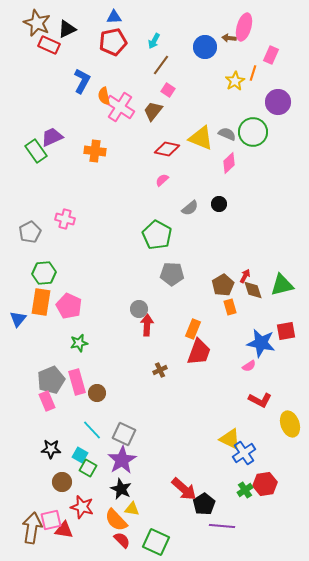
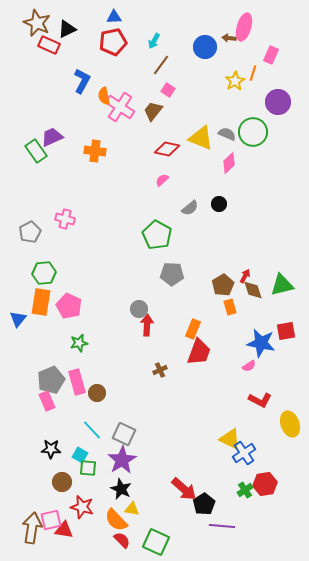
green square at (88, 468): rotated 24 degrees counterclockwise
